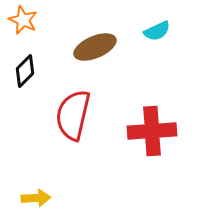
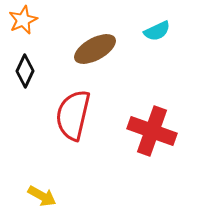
orange star: rotated 24 degrees clockwise
brown ellipse: moved 2 px down; rotated 6 degrees counterclockwise
black diamond: rotated 20 degrees counterclockwise
red cross: rotated 24 degrees clockwise
yellow arrow: moved 6 px right, 2 px up; rotated 32 degrees clockwise
